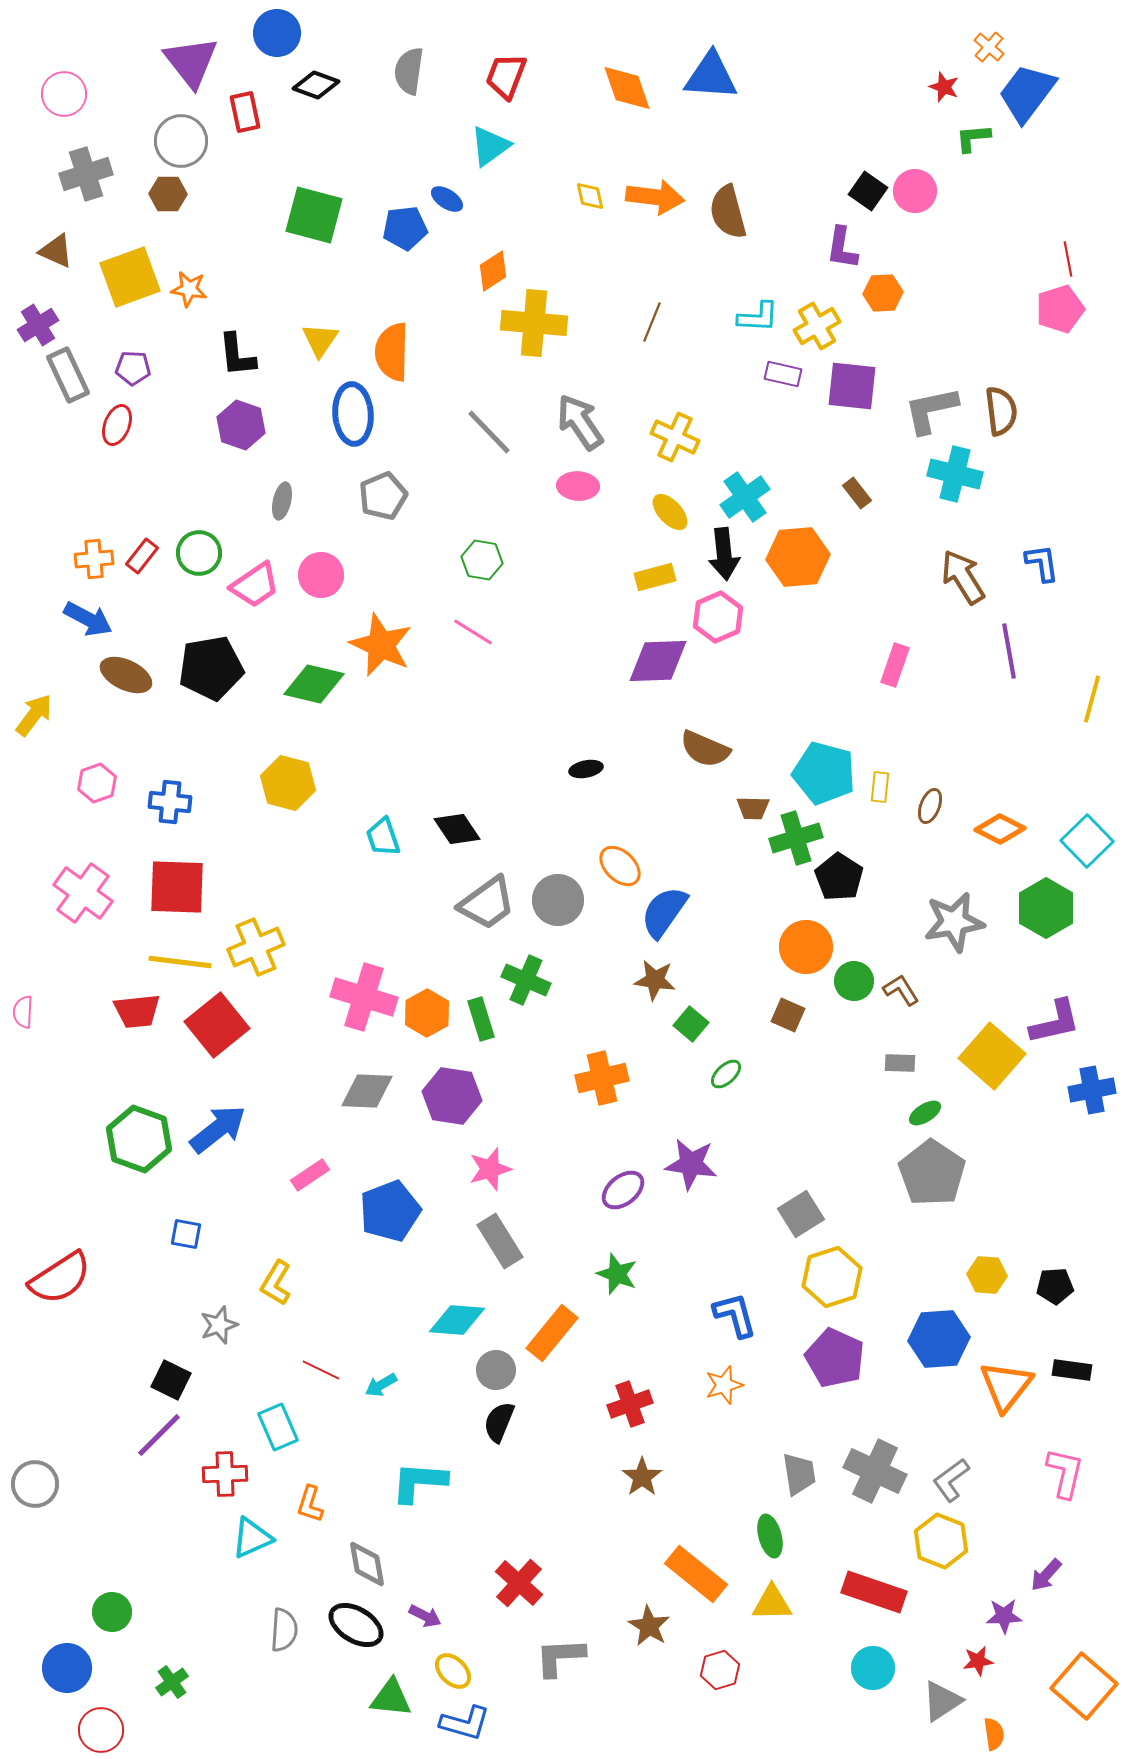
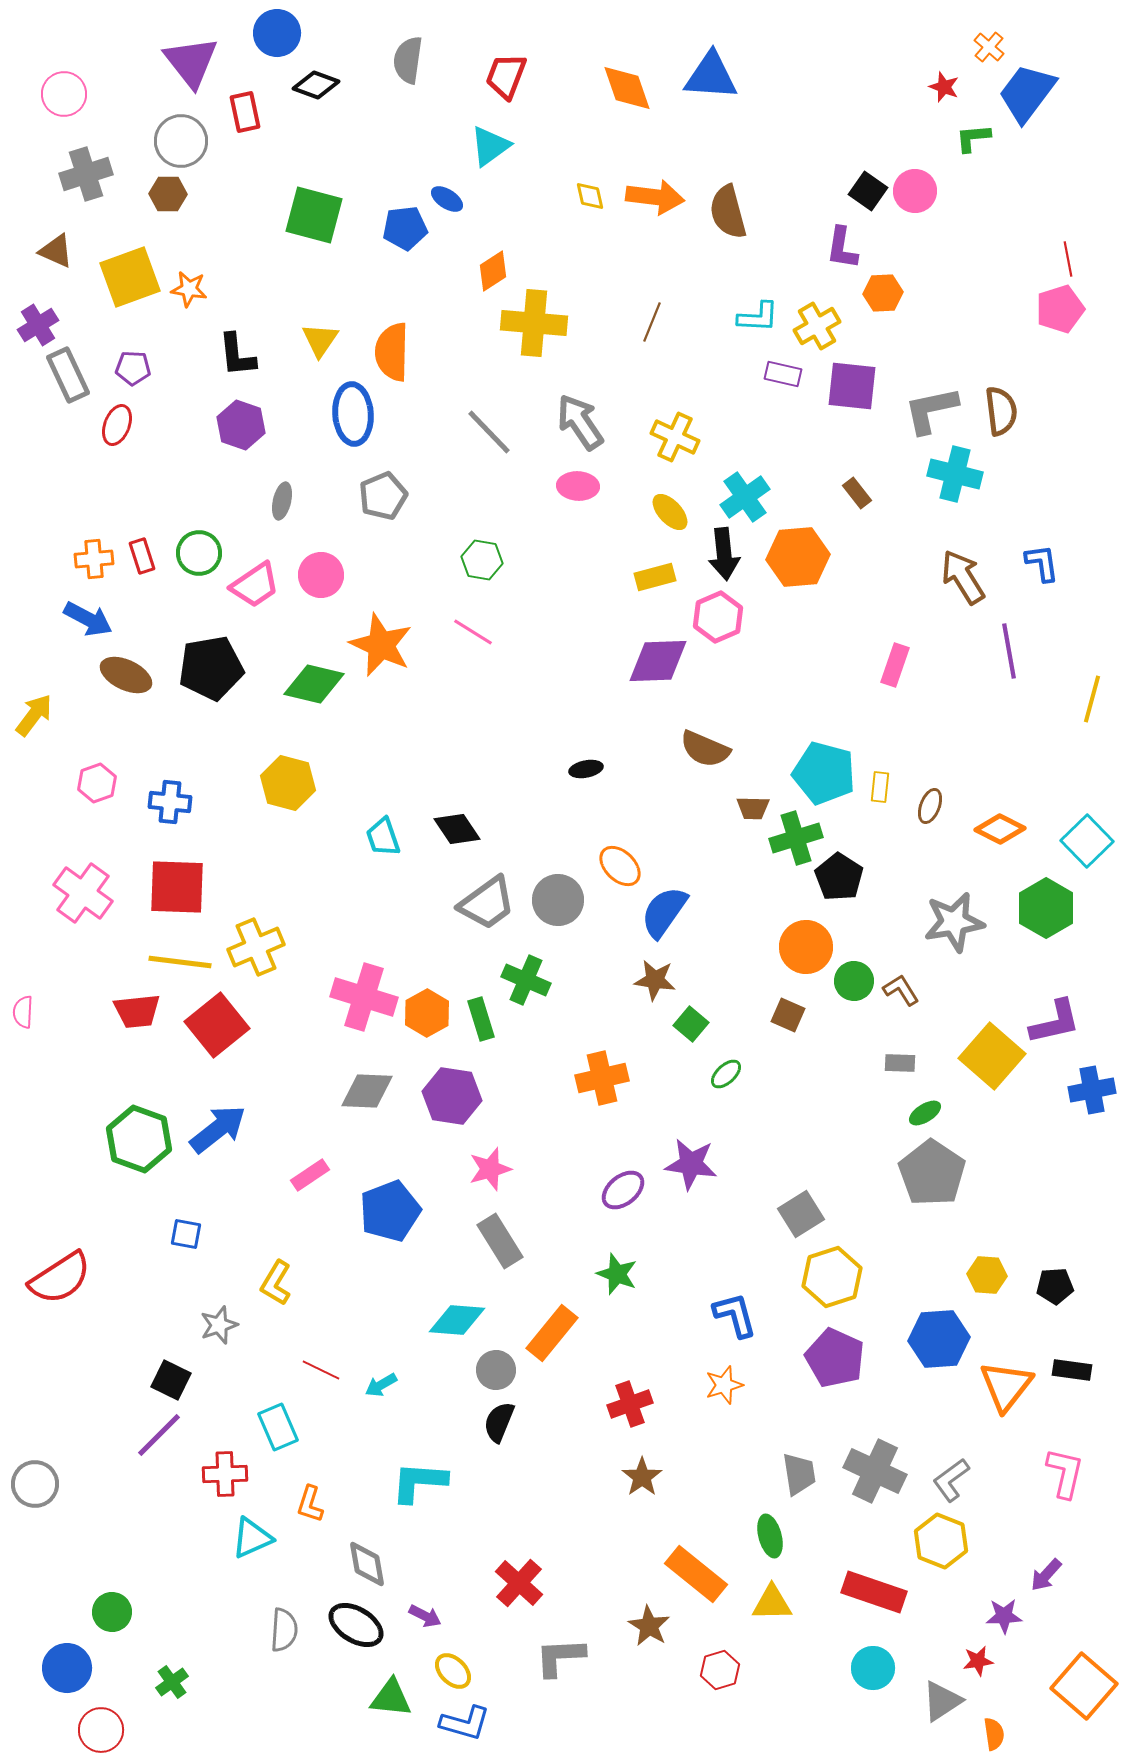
gray semicircle at (409, 71): moved 1 px left, 11 px up
red rectangle at (142, 556): rotated 56 degrees counterclockwise
